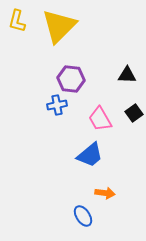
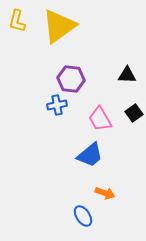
yellow triangle: rotated 9 degrees clockwise
orange arrow: rotated 12 degrees clockwise
